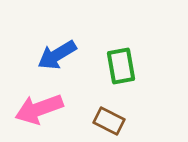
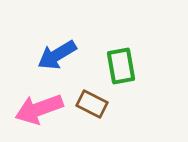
brown rectangle: moved 17 px left, 17 px up
